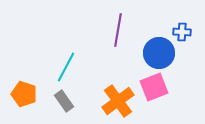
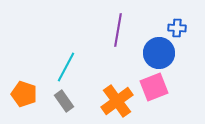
blue cross: moved 5 px left, 4 px up
orange cross: moved 1 px left
